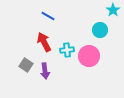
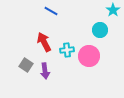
blue line: moved 3 px right, 5 px up
